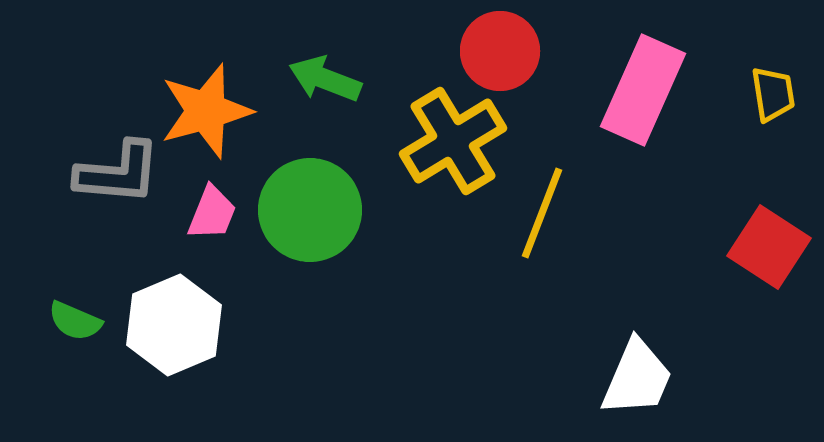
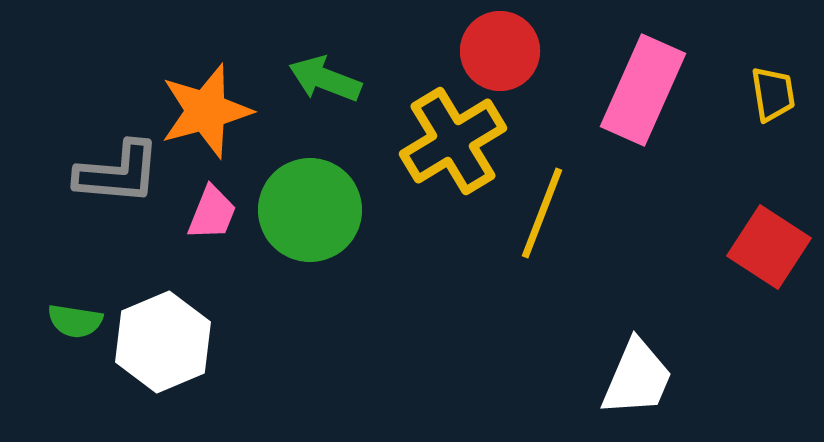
green semicircle: rotated 14 degrees counterclockwise
white hexagon: moved 11 px left, 17 px down
